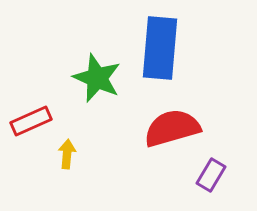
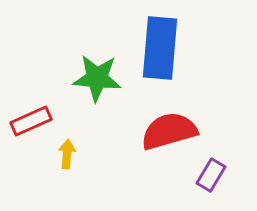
green star: rotated 18 degrees counterclockwise
red semicircle: moved 3 px left, 3 px down
